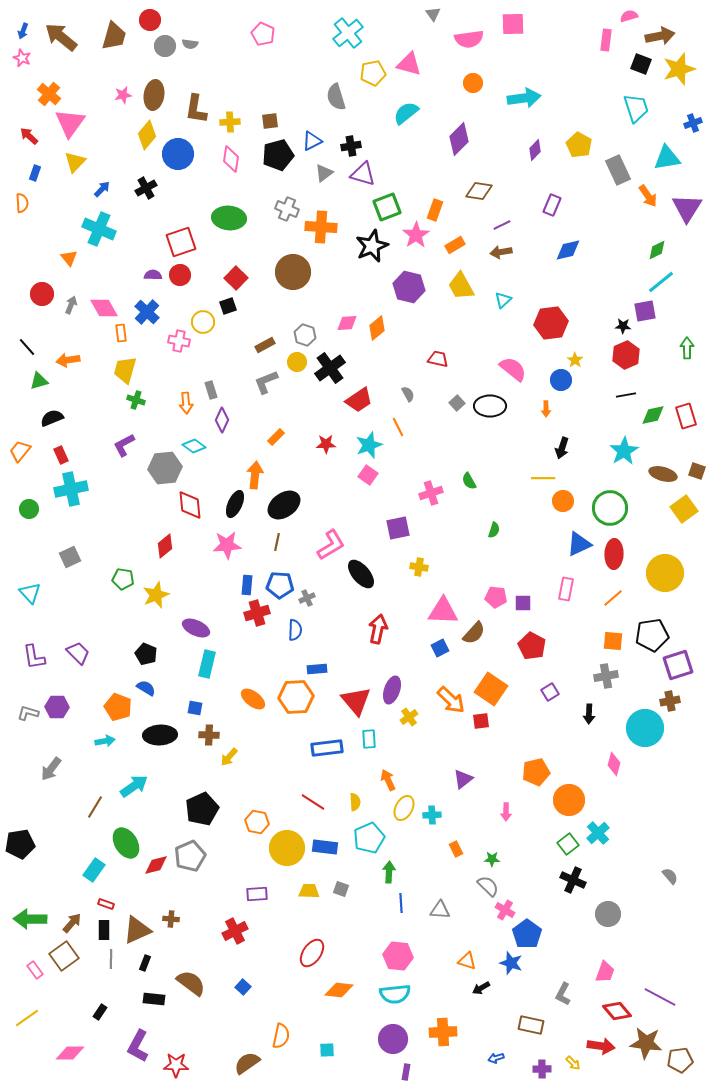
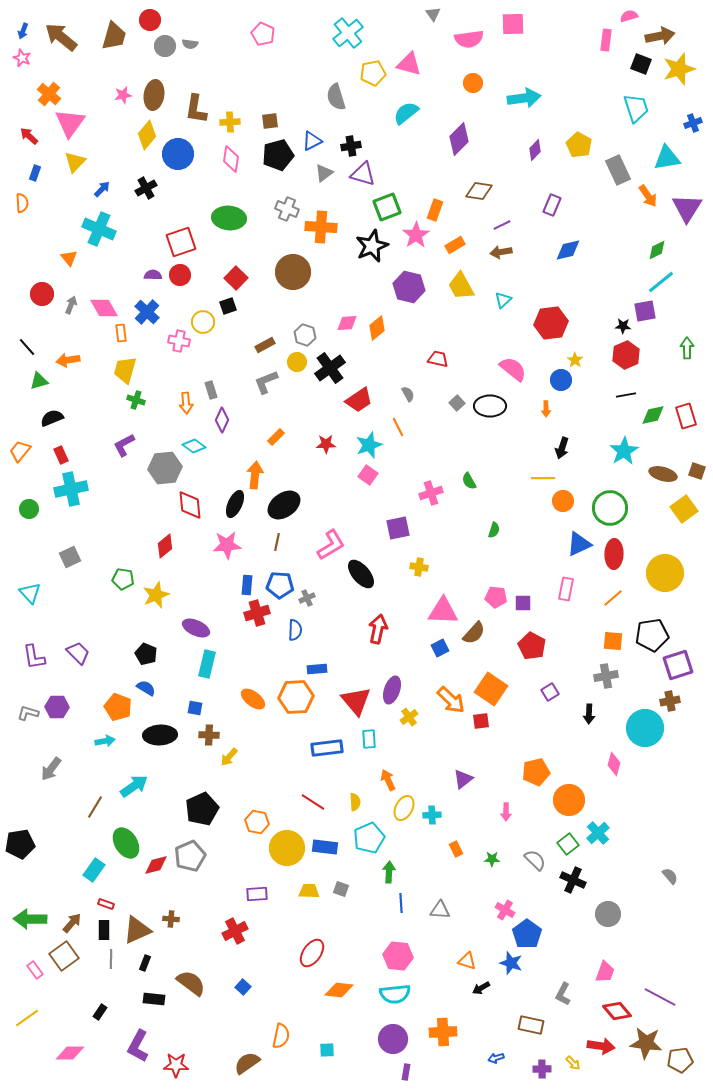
gray semicircle at (488, 886): moved 47 px right, 26 px up
